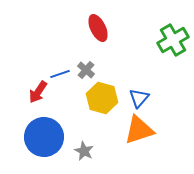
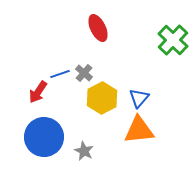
green cross: rotated 16 degrees counterclockwise
gray cross: moved 2 px left, 3 px down
yellow hexagon: rotated 16 degrees clockwise
orange triangle: rotated 12 degrees clockwise
